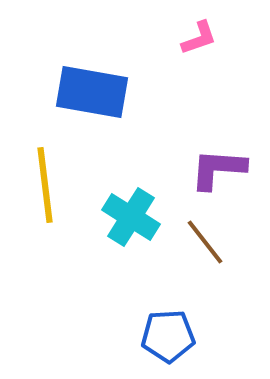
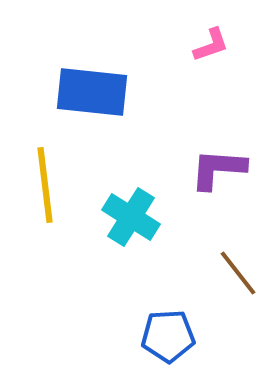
pink L-shape: moved 12 px right, 7 px down
blue rectangle: rotated 4 degrees counterclockwise
brown line: moved 33 px right, 31 px down
